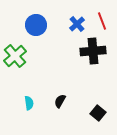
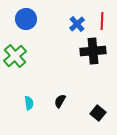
red line: rotated 24 degrees clockwise
blue circle: moved 10 px left, 6 px up
